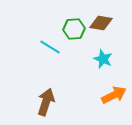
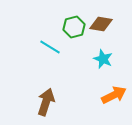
brown diamond: moved 1 px down
green hexagon: moved 2 px up; rotated 10 degrees counterclockwise
